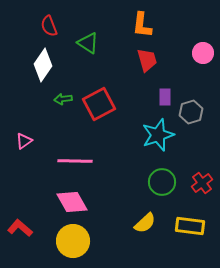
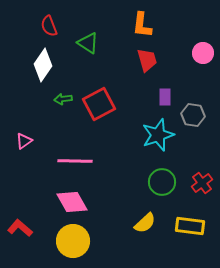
gray hexagon: moved 2 px right, 3 px down; rotated 25 degrees clockwise
